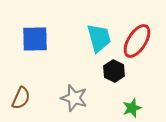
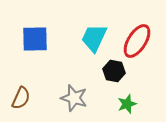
cyan trapezoid: moved 5 px left; rotated 140 degrees counterclockwise
black hexagon: rotated 15 degrees counterclockwise
green star: moved 5 px left, 4 px up
